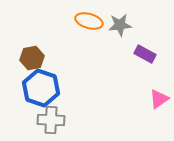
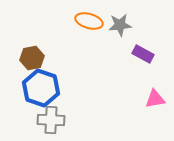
purple rectangle: moved 2 px left
pink triangle: moved 4 px left; rotated 25 degrees clockwise
